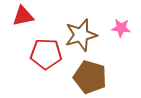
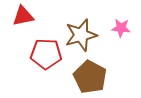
brown pentagon: rotated 12 degrees clockwise
